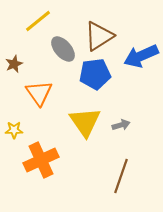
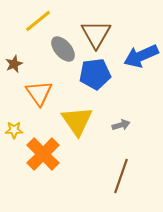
brown triangle: moved 3 px left, 2 px up; rotated 28 degrees counterclockwise
yellow triangle: moved 8 px left, 1 px up
orange cross: moved 2 px right, 6 px up; rotated 20 degrees counterclockwise
